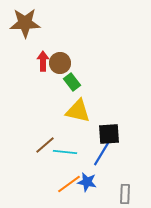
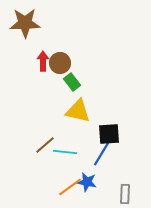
orange line: moved 1 px right, 3 px down
